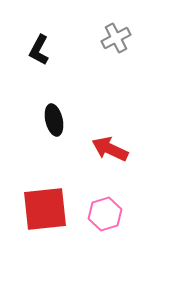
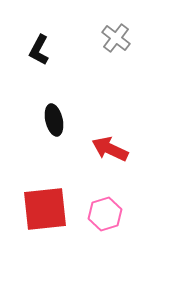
gray cross: rotated 24 degrees counterclockwise
